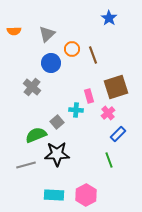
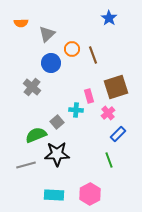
orange semicircle: moved 7 px right, 8 px up
pink hexagon: moved 4 px right, 1 px up
